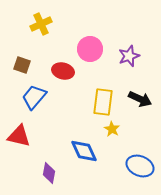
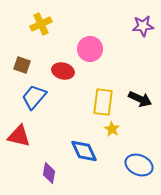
purple star: moved 14 px right, 30 px up; rotated 15 degrees clockwise
blue ellipse: moved 1 px left, 1 px up
